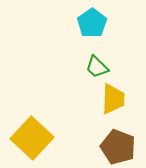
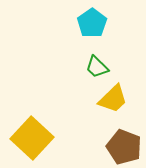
yellow trapezoid: rotated 44 degrees clockwise
brown pentagon: moved 6 px right
